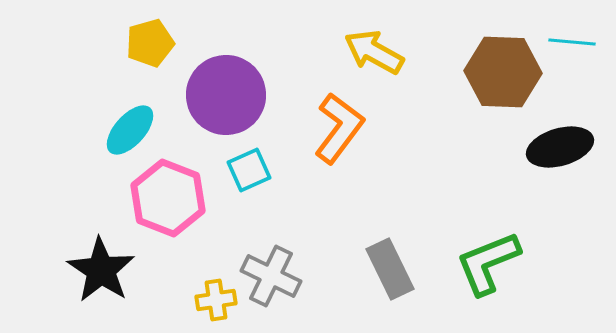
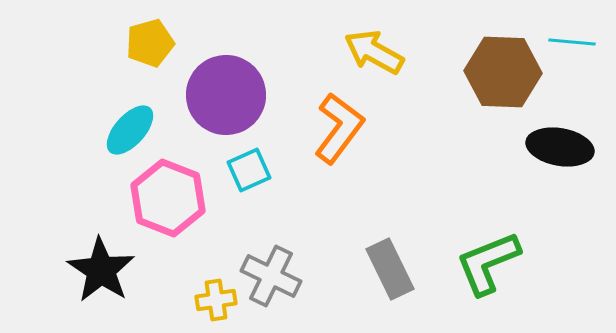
black ellipse: rotated 26 degrees clockwise
